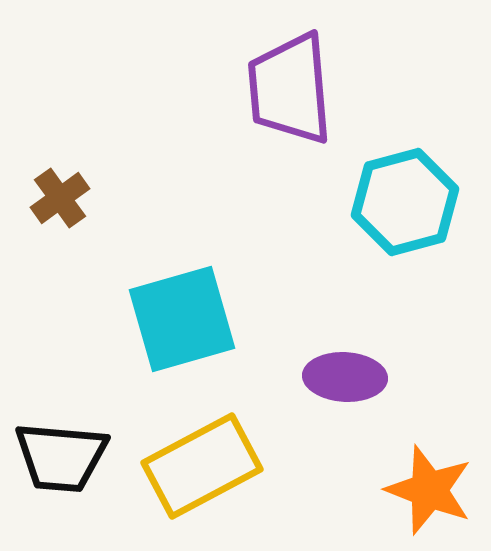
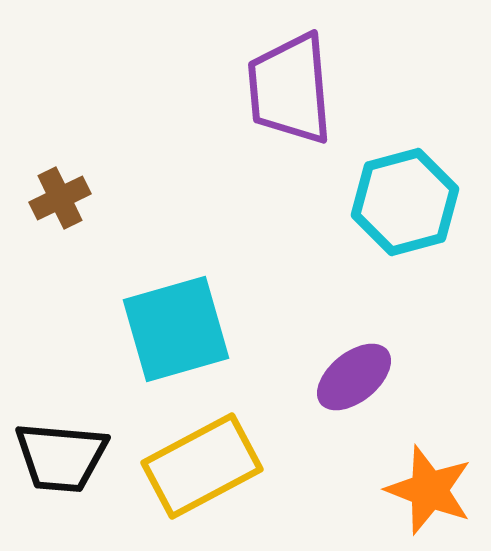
brown cross: rotated 10 degrees clockwise
cyan square: moved 6 px left, 10 px down
purple ellipse: moved 9 px right; rotated 42 degrees counterclockwise
